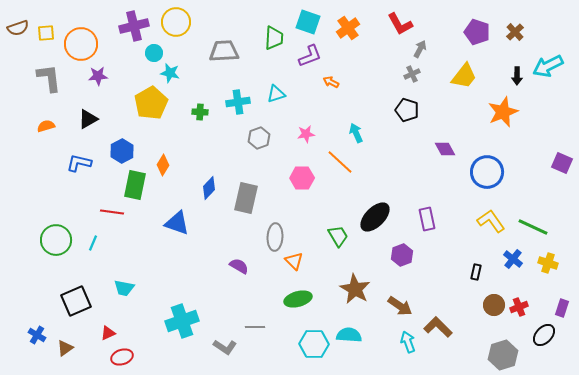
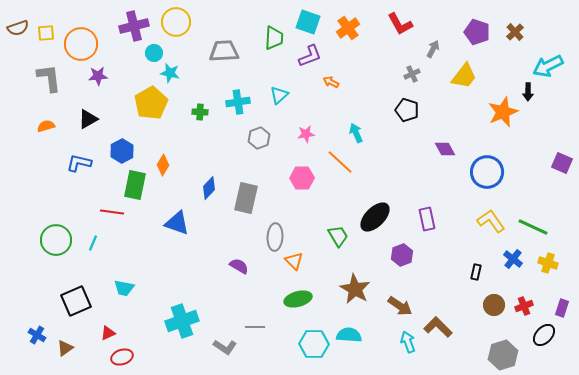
gray arrow at (420, 49): moved 13 px right
black arrow at (517, 76): moved 11 px right, 16 px down
cyan triangle at (276, 94): moved 3 px right, 1 px down; rotated 24 degrees counterclockwise
red cross at (519, 307): moved 5 px right, 1 px up
